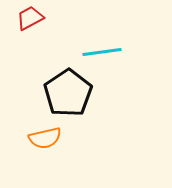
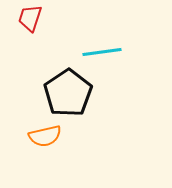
red trapezoid: rotated 44 degrees counterclockwise
orange semicircle: moved 2 px up
